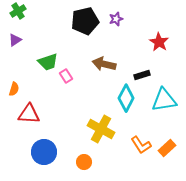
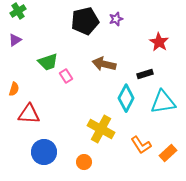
black rectangle: moved 3 px right, 1 px up
cyan triangle: moved 1 px left, 2 px down
orange rectangle: moved 1 px right, 5 px down
